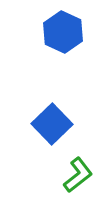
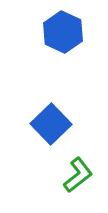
blue square: moved 1 px left
